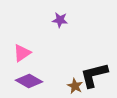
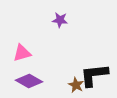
pink triangle: rotated 18 degrees clockwise
black L-shape: rotated 8 degrees clockwise
brown star: moved 1 px right, 1 px up
